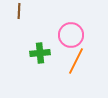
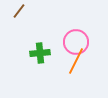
brown line: rotated 35 degrees clockwise
pink circle: moved 5 px right, 7 px down
